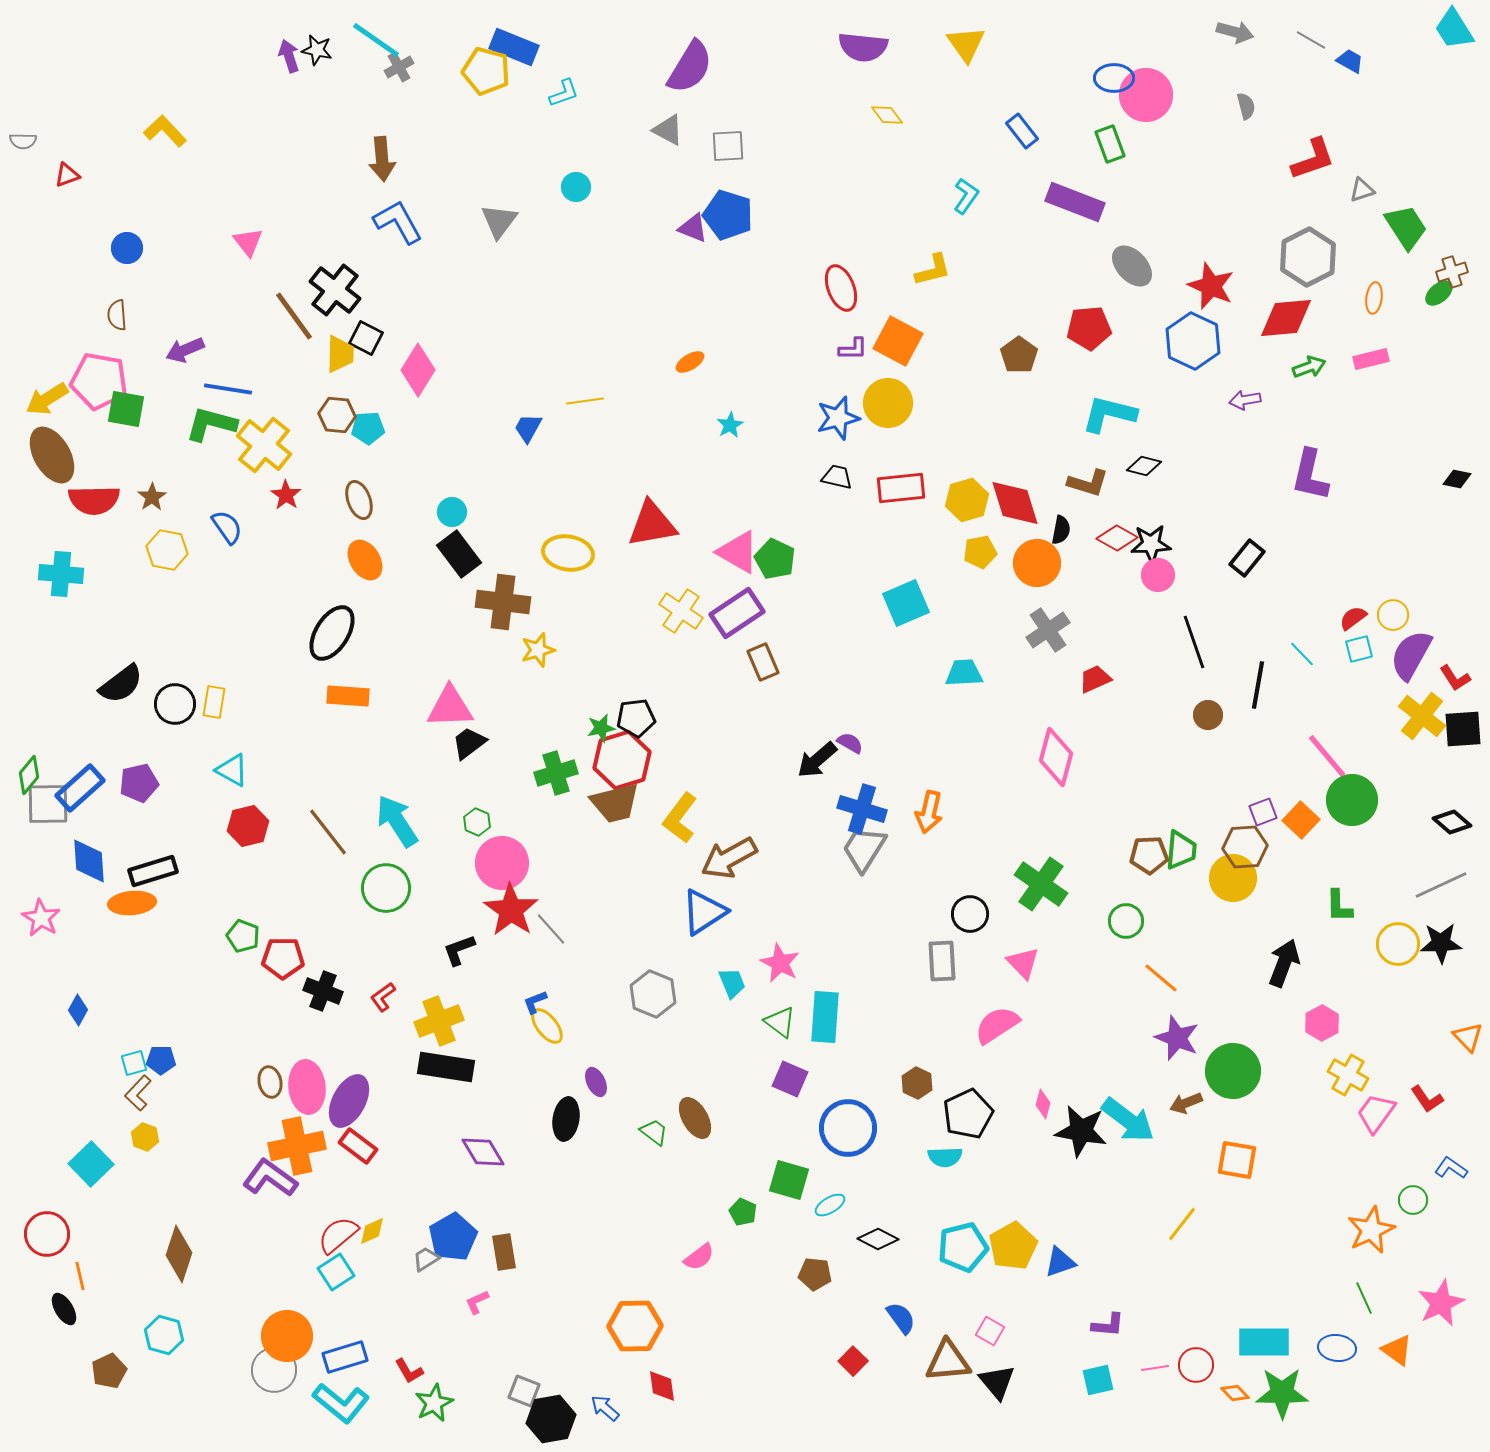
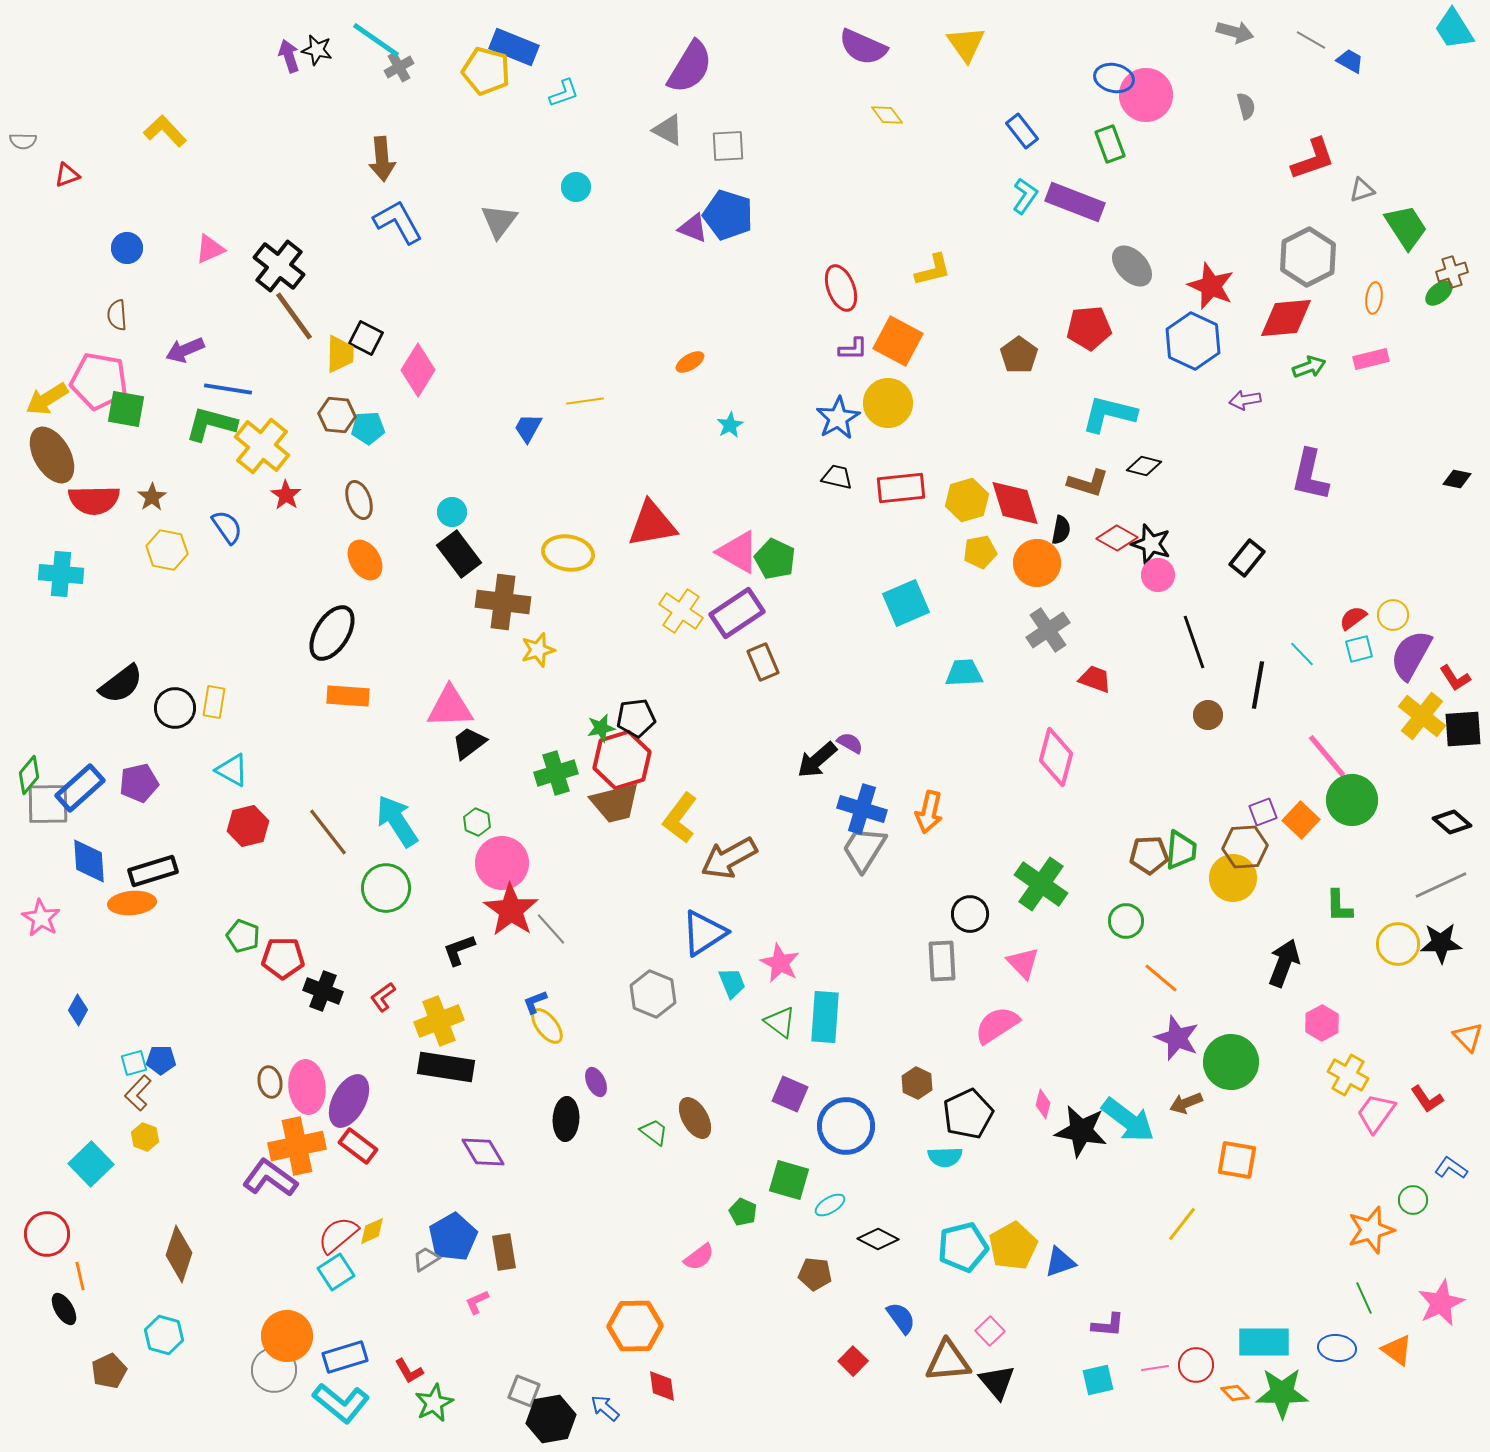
purple semicircle at (863, 47): rotated 18 degrees clockwise
blue ellipse at (1114, 78): rotated 12 degrees clockwise
cyan L-shape at (966, 196): moved 59 px right
pink triangle at (248, 242): moved 38 px left, 7 px down; rotated 44 degrees clockwise
black cross at (335, 290): moved 56 px left, 24 px up
blue star at (838, 418): rotated 15 degrees counterclockwise
yellow cross at (264, 445): moved 2 px left, 1 px down
black star at (1151, 544): rotated 21 degrees clockwise
red trapezoid at (1095, 679): rotated 44 degrees clockwise
black circle at (175, 704): moved 4 px down
blue triangle at (704, 912): moved 21 px down
green circle at (1233, 1071): moved 2 px left, 9 px up
purple square at (790, 1079): moved 15 px down
black ellipse at (566, 1119): rotated 6 degrees counterclockwise
blue circle at (848, 1128): moved 2 px left, 2 px up
orange star at (1371, 1230): rotated 9 degrees clockwise
pink square at (990, 1331): rotated 16 degrees clockwise
